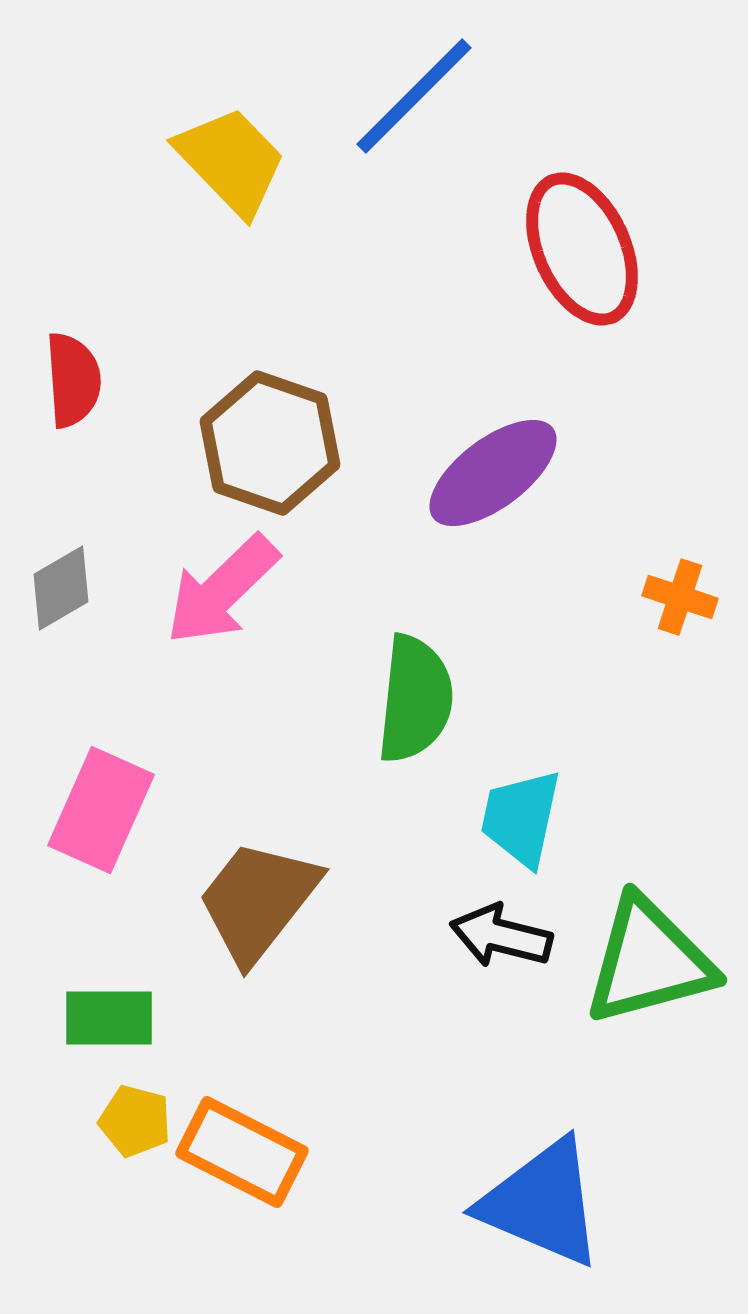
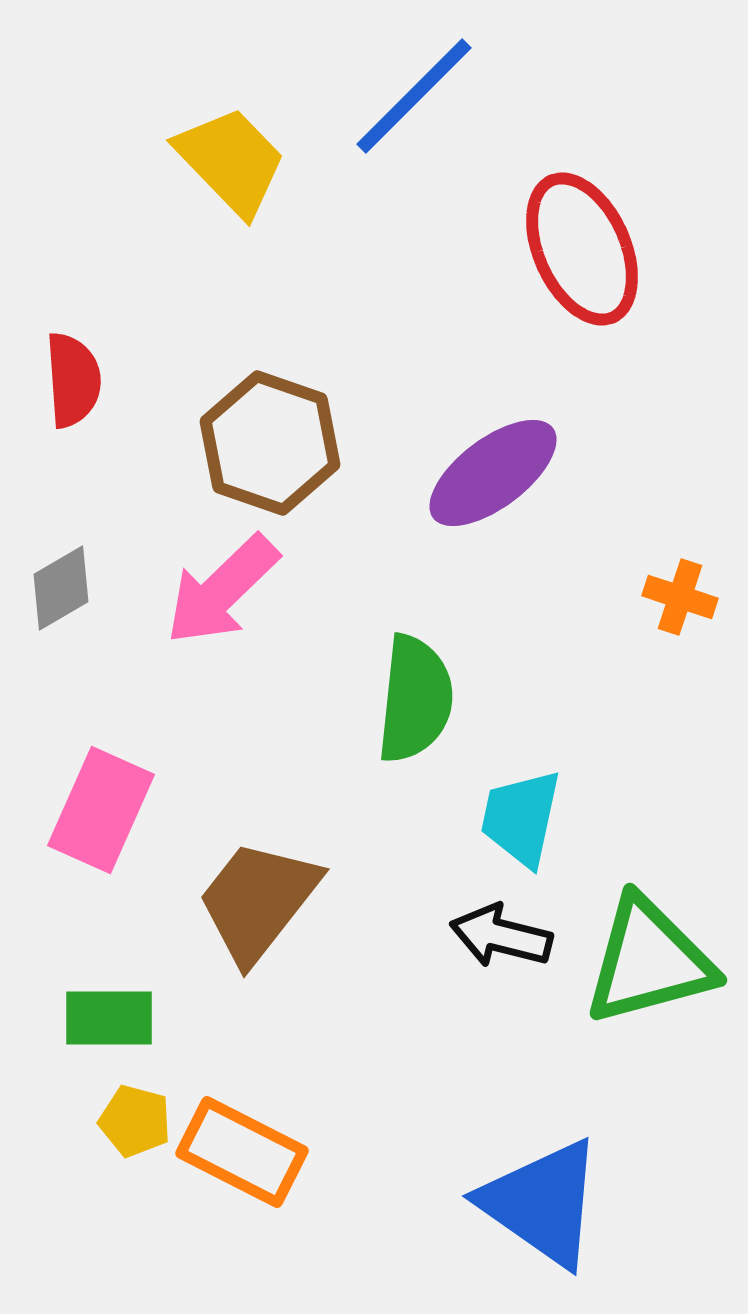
blue triangle: rotated 12 degrees clockwise
